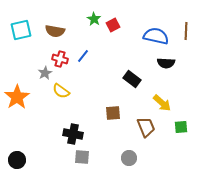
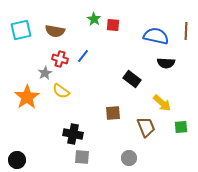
red square: rotated 32 degrees clockwise
orange star: moved 10 px right
